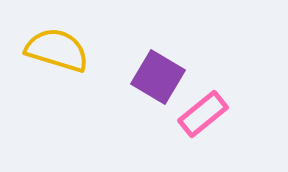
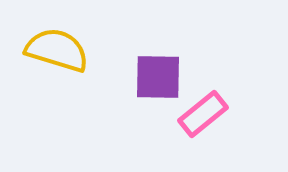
purple square: rotated 30 degrees counterclockwise
